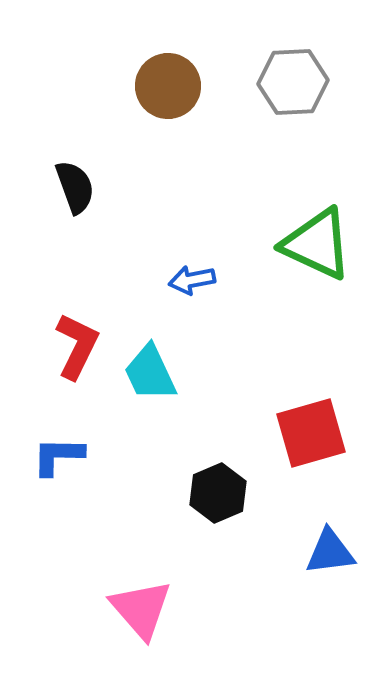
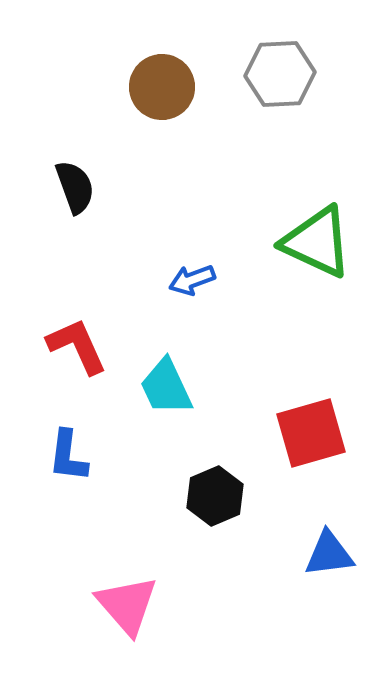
gray hexagon: moved 13 px left, 8 px up
brown circle: moved 6 px left, 1 px down
green triangle: moved 2 px up
blue arrow: rotated 9 degrees counterclockwise
red L-shape: rotated 50 degrees counterclockwise
cyan trapezoid: moved 16 px right, 14 px down
blue L-shape: moved 10 px right; rotated 84 degrees counterclockwise
black hexagon: moved 3 px left, 3 px down
blue triangle: moved 1 px left, 2 px down
pink triangle: moved 14 px left, 4 px up
